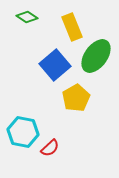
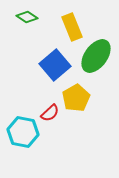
red semicircle: moved 35 px up
